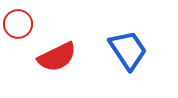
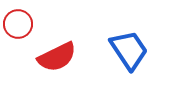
blue trapezoid: moved 1 px right
